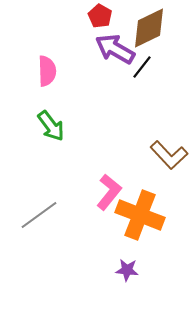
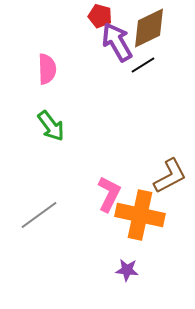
red pentagon: rotated 15 degrees counterclockwise
purple arrow: moved 2 px right, 7 px up; rotated 30 degrees clockwise
black line: moved 1 px right, 2 px up; rotated 20 degrees clockwise
pink semicircle: moved 2 px up
brown L-shape: moved 1 px right, 21 px down; rotated 75 degrees counterclockwise
pink L-shape: moved 2 px down; rotated 12 degrees counterclockwise
orange cross: rotated 9 degrees counterclockwise
